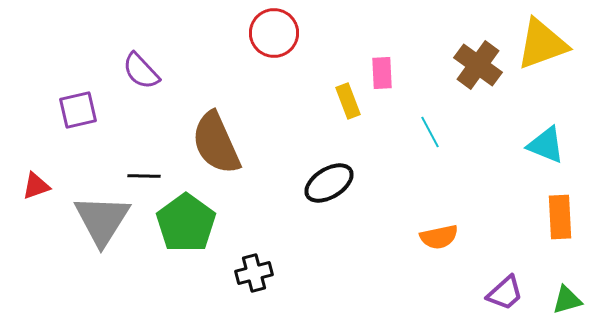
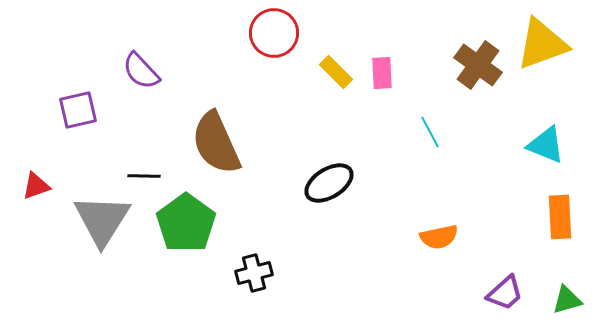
yellow rectangle: moved 12 px left, 29 px up; rotated 24 degrees counterclockwise
